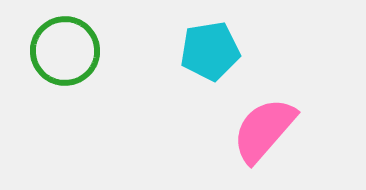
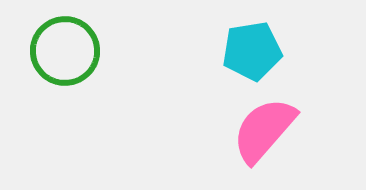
cyan pentagon: moved 42 px right
